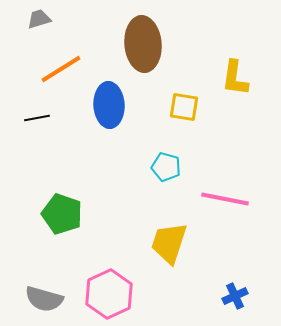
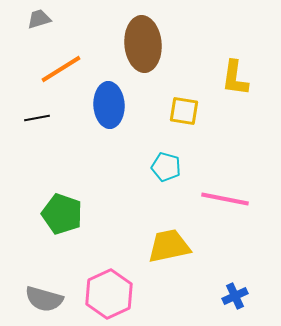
yellow square: moved 4 px down
yellow trapezoid: moved 3 px down; rotated 60 degrees clockwise
